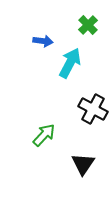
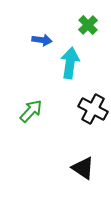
blue arrow: moved 1 px left, 1 px up
cyan arrow: rotated 20 degrees counterclockwise
green arrow: moved 13 px left, 24 px up
black triangle: moved 4 px down; rotated 30 degrees counterclockwise
